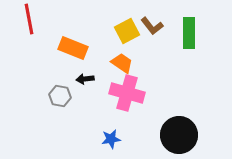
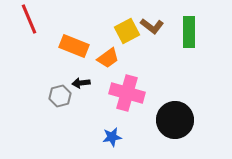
red line: rotated 12 degrees counterclockwise
brown L-shape: rotated 15 degrees counterclockwise
green rectangle: moved 1 px up
orange rectangle: moved 1 px right, 2 px up
orange trapezoid: moved 14 px left, 5 px up; rotated 110 degrees clockwise
black arrow: moved 4 px left, 4 px down
gray hexagon: rotated 25 degrees counterclockwise
black circle: moved 4 px left, 15 px up
blue star: moved 1 px right, 2 px up
